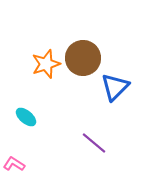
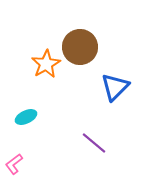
brown circle: moved 3 px left, 11 px up
orange star: rotated 12 degrees counterclockwise
cyan ellipse: rotated 65 degrees counterclockwise
pink L-shape: rotated 70 degrees counterclockwise
